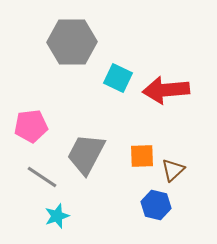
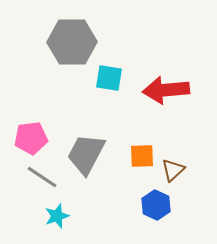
cyan square: moved 9 px left; rotated 16 degrees counterclockwise
pink pentagon: moved 12 px down
blue hexagon: rotated 12 degrees clockwise
